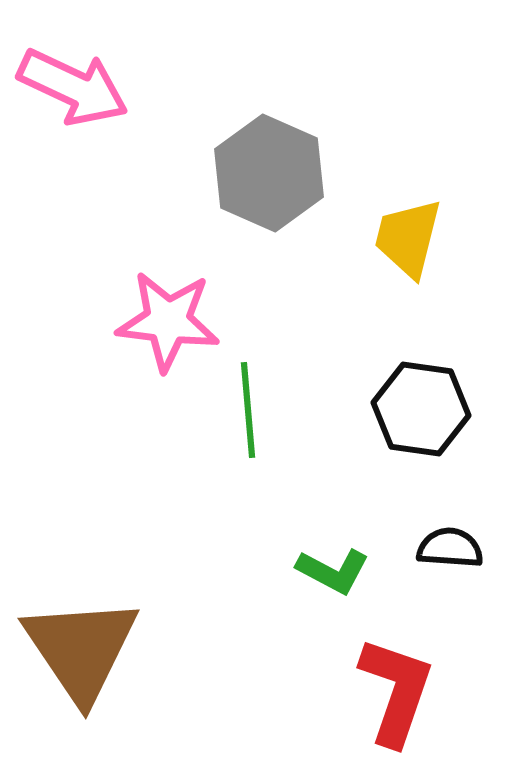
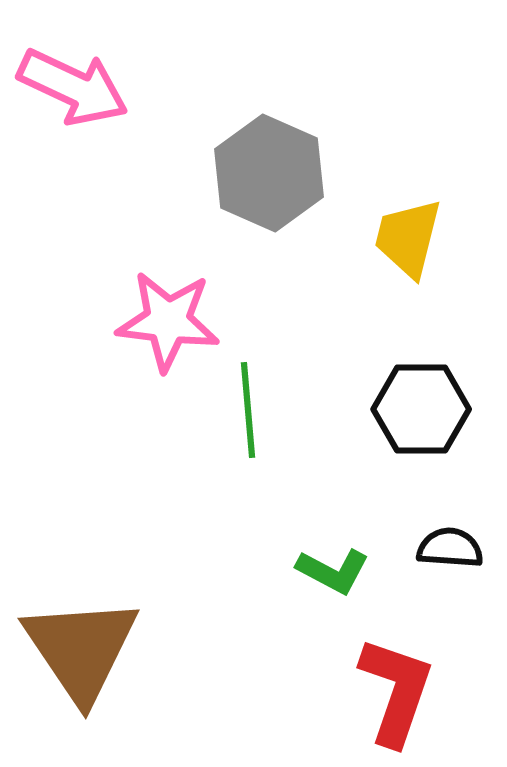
black hexagon: rotated 8 degrees counterclockwise
